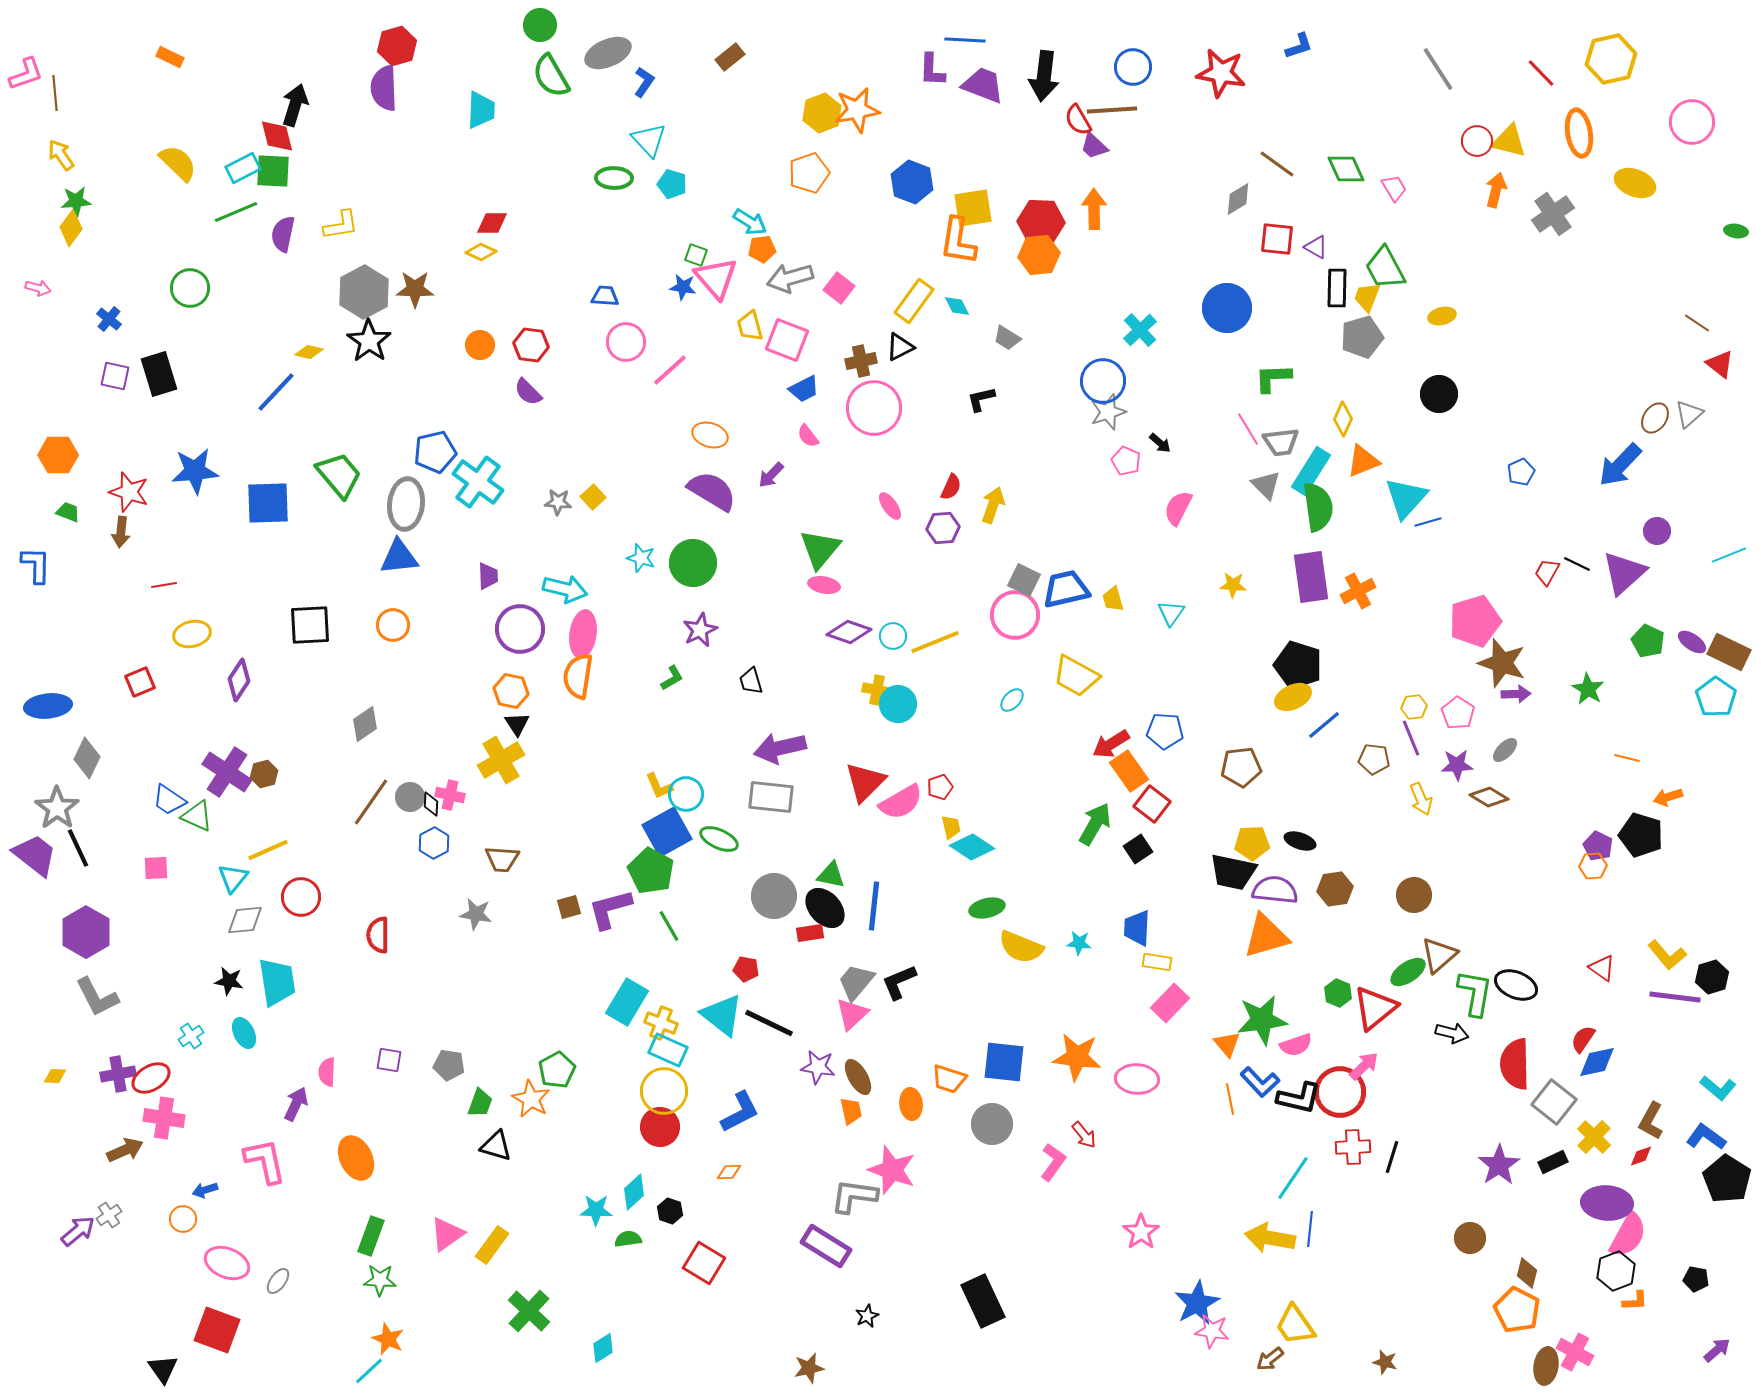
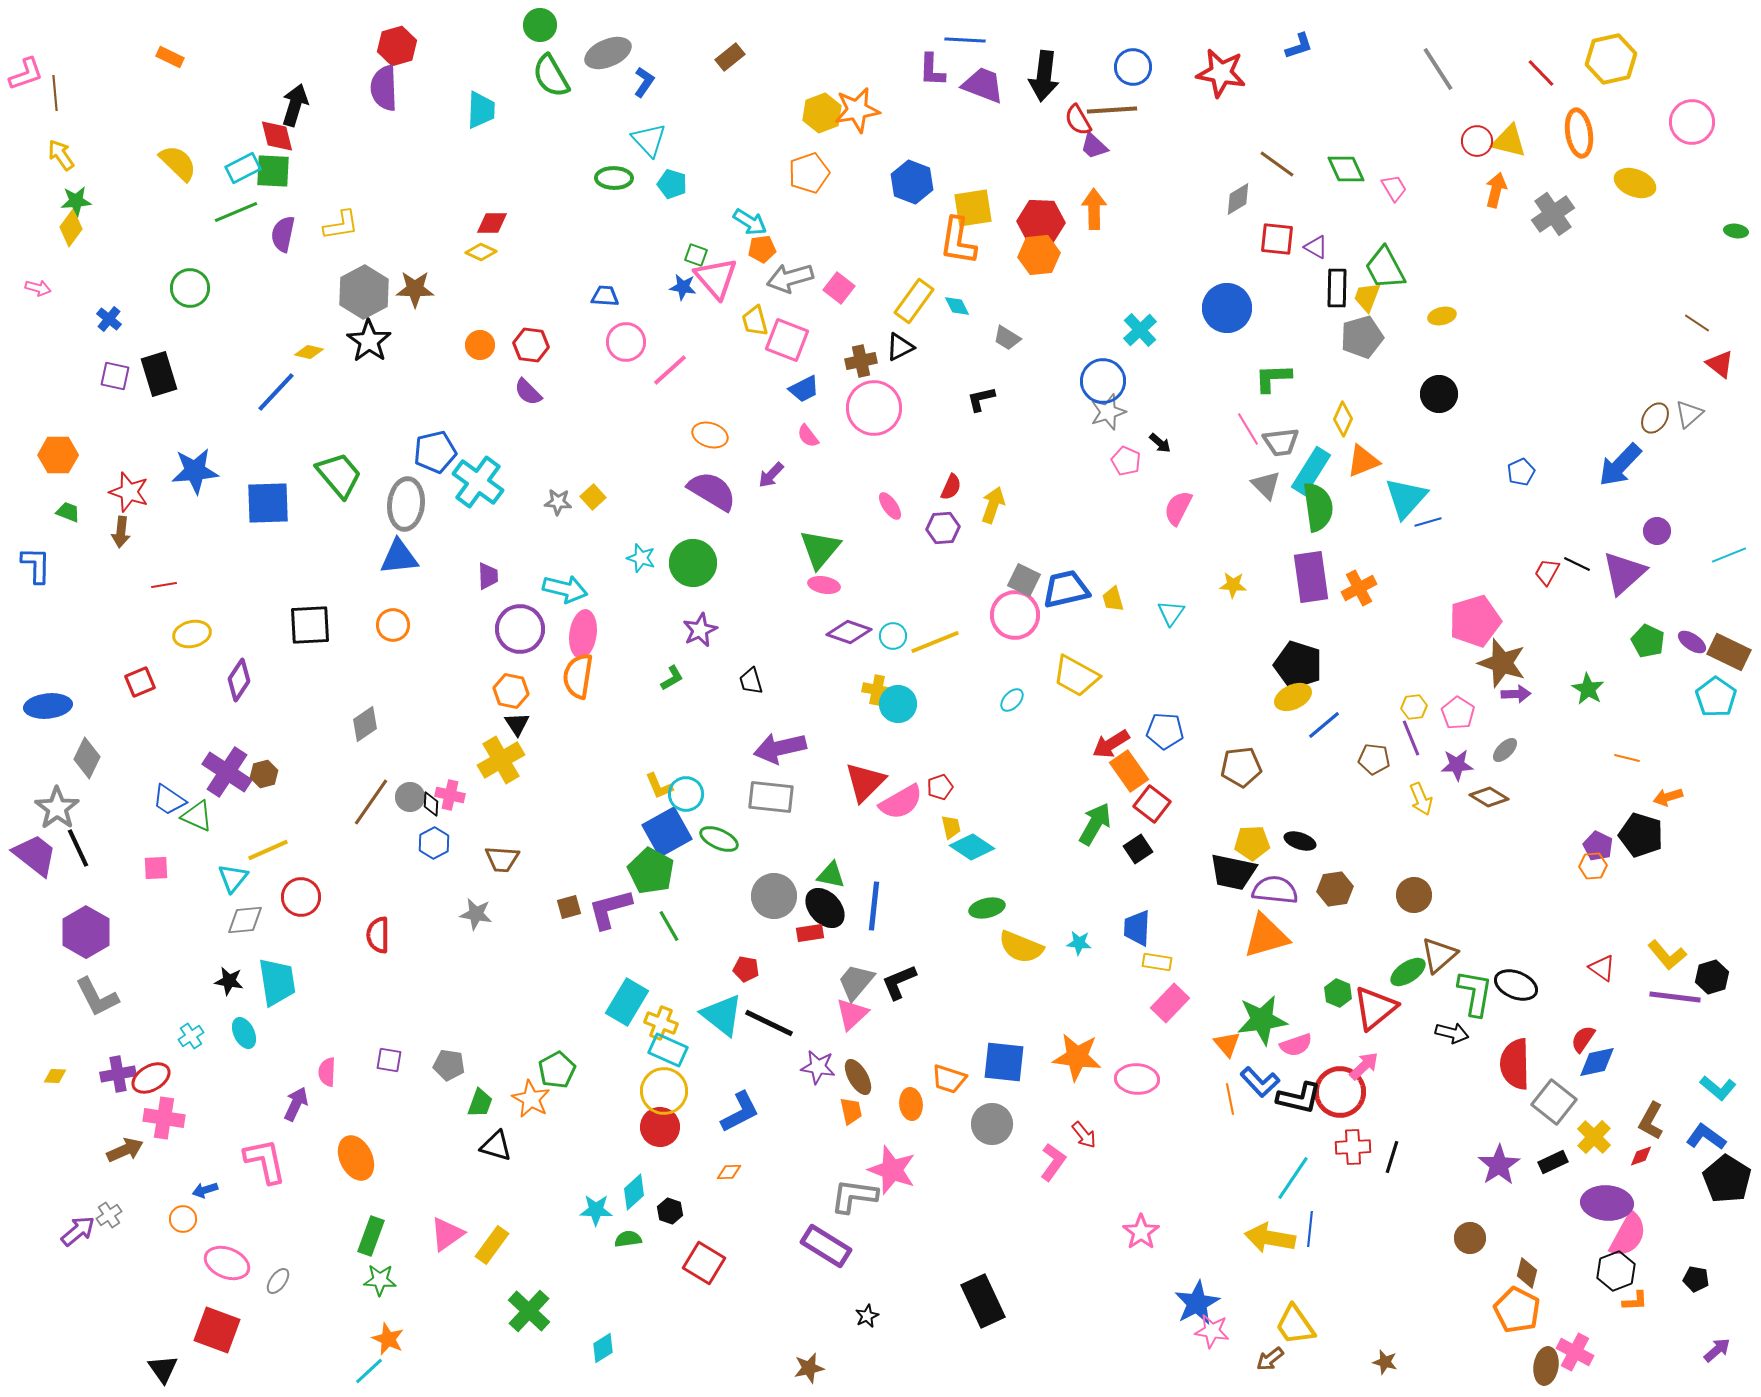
yellow trapezoid at (750, 326): moved 5 px right, 5 px up
orange cross at (1358, 591): moved 1 px right, 3 px up
